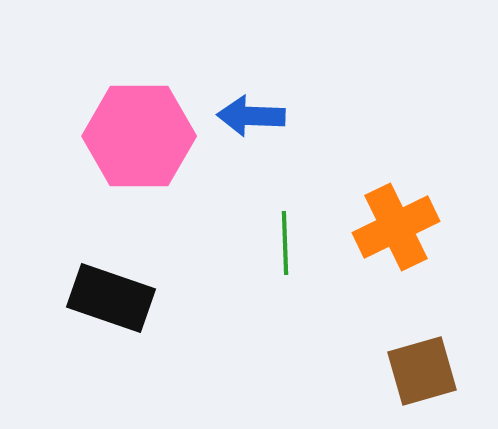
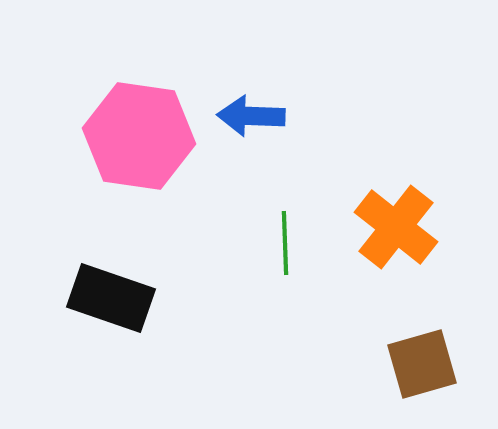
pink hexagon: rotated 8 degrees clockwise
orange cross: rotated 26 degrees counterclockwise
brown square: moved 7 px up
